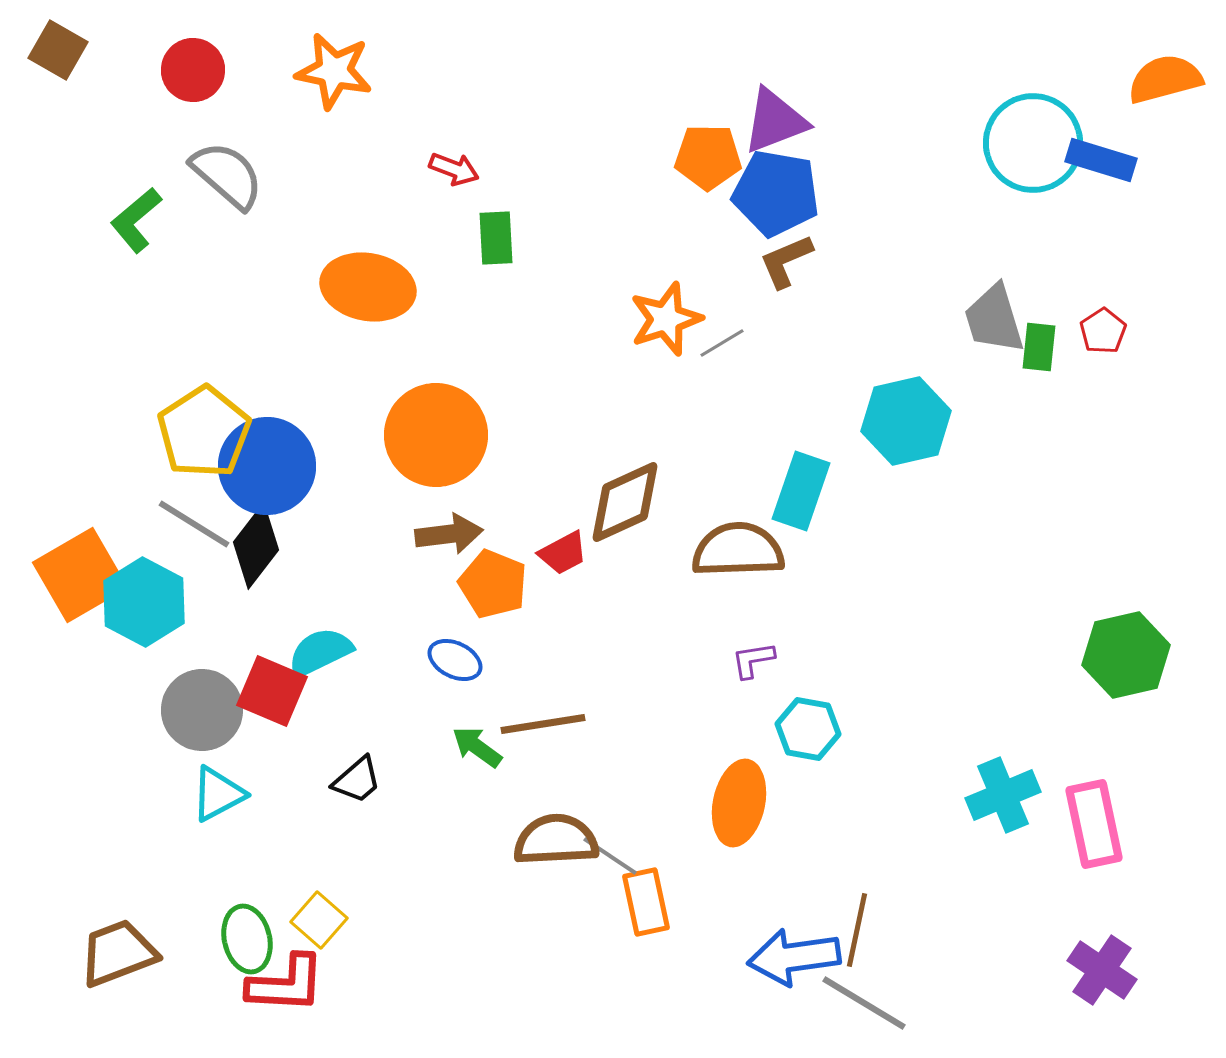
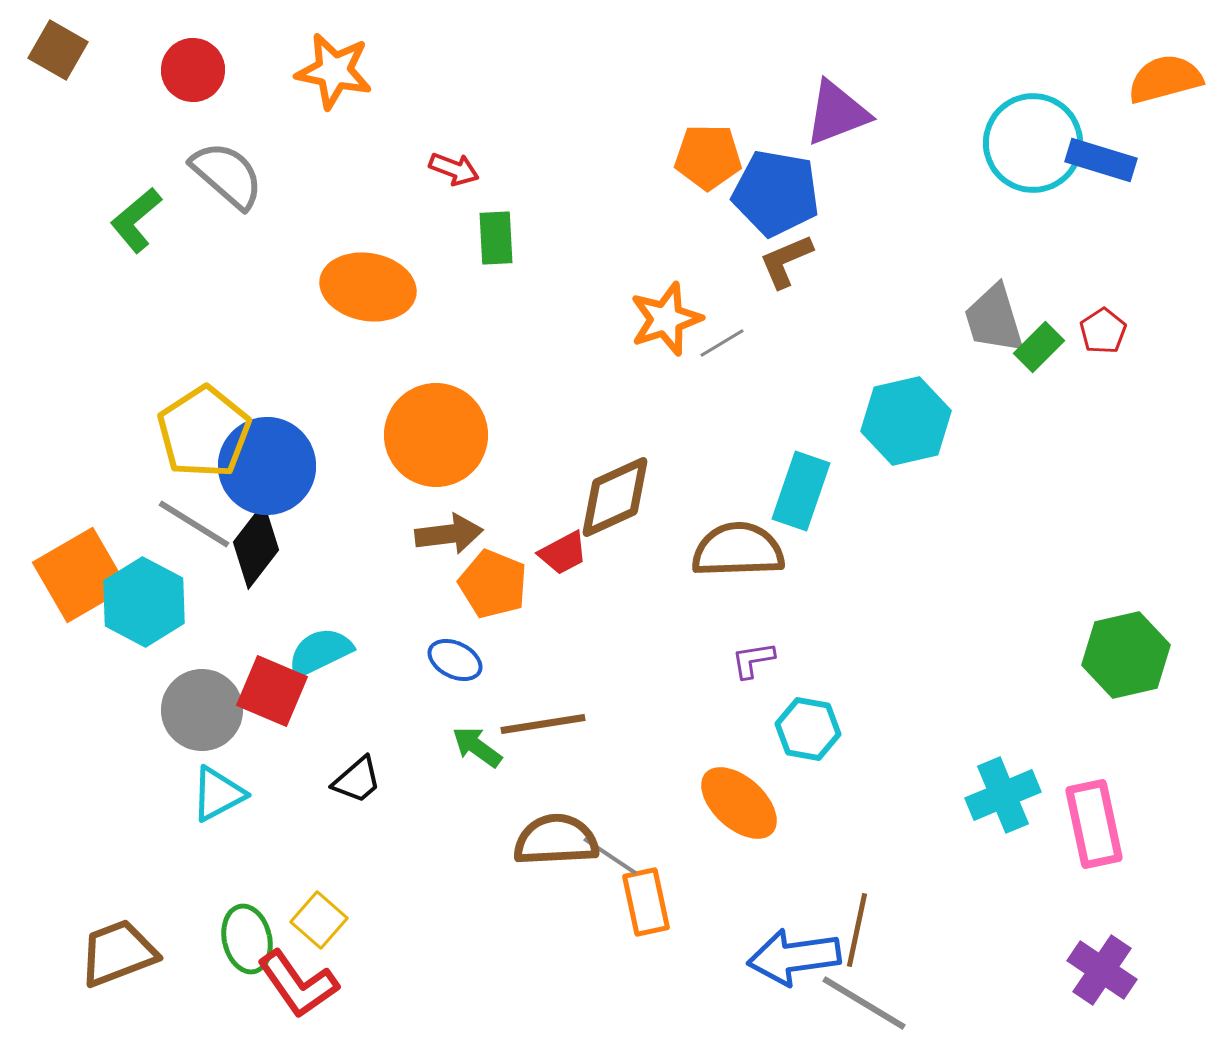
purple triangle at (775, 121): moved 62 px right, 8 px up
green rectangle at (1039, 347): rotated 39 degrees clockwise
brown diamond at (625, 502): moved 10 px left, 5 px up
orange ellipse at (739, 803): rotated 60 degrees counterclockwise
red L-shape at (286, 984): moved 12 px right; rotated 52 degrees clockwise
